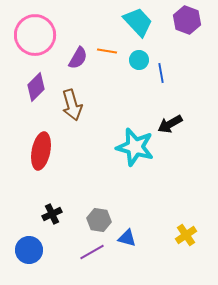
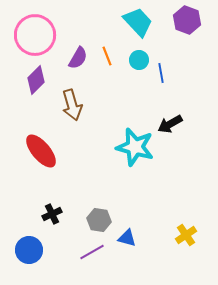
orange line: moved 5 px down; rotated 60 degrees clockwise
purple diamond: moved 7 px up
red ellipse: rotated 51 degrees counterclockwise
